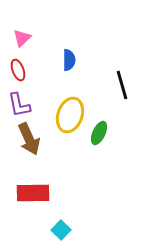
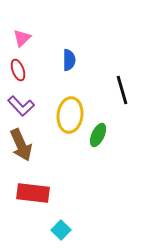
black line: moved 5 px down
purple L-shape: moved 2 px right, 1 px down; rotated 32 degrees counterclockwise
yellow ellipse: rotated 12 degrees counterclockwise
green ellipse: moved 1 px left, 2 px down
brown arrow: moved 8 px left, 6 px down
red rectangle: rotated 8 degrees clockwise
